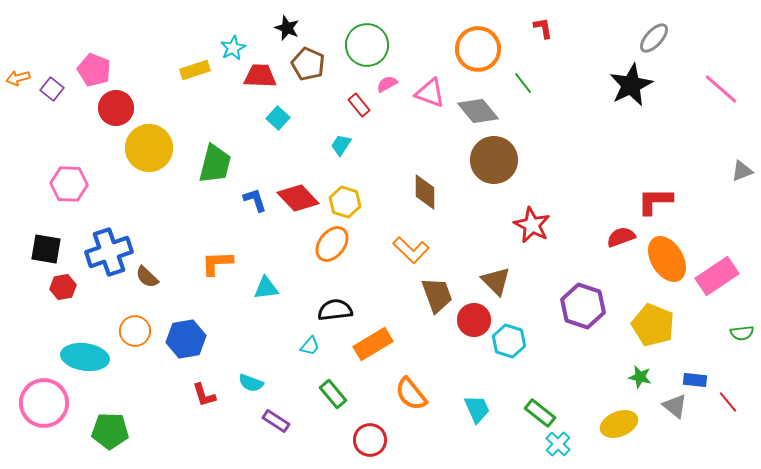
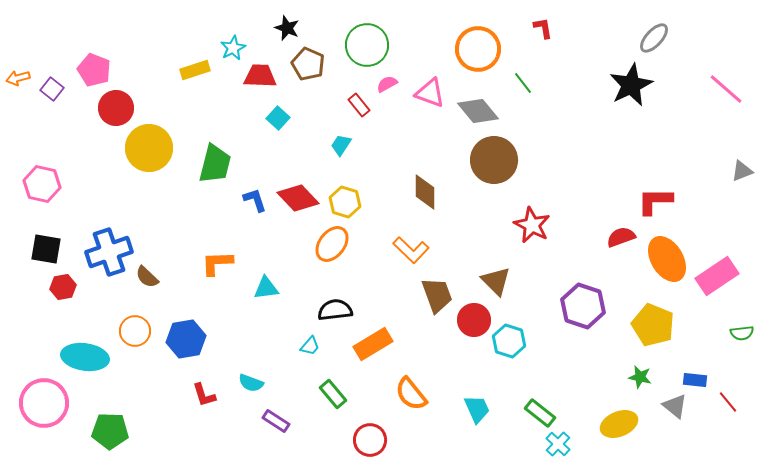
pink line at (721, 89): moved 5 px right
pink hexagon at (69, 184): moved 27 px left; rotated 9 degrees clockwise
